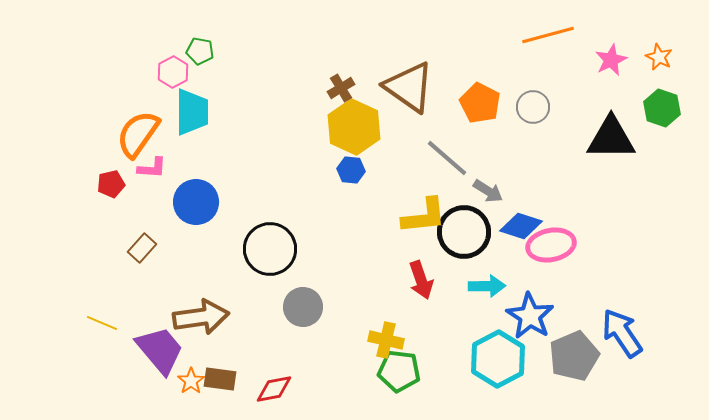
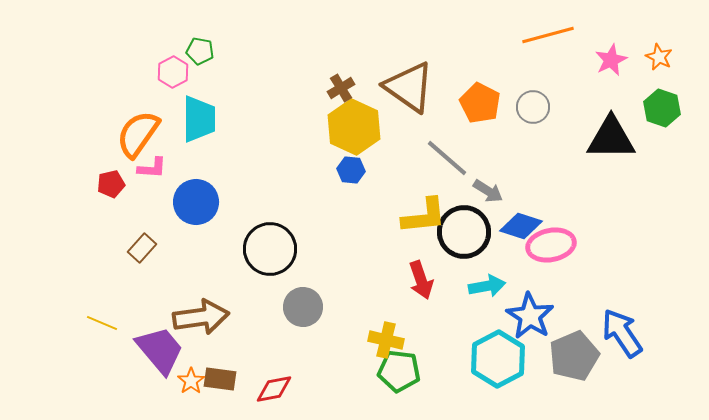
cyan trapezoid at (192, 112): moved 7 px right, 7 px down
cyan arrow at (487, 286): rotated 9 degrees counterclockwise
